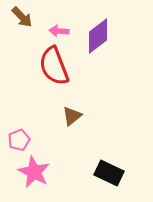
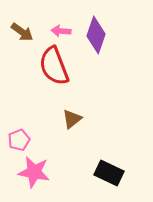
brown arrow: moved 15 px down; rotated 10 degrees counterclockwise
pink arrow: moved 2 px right
purple diamond: moved 2 px left, 1 px up; rotated 33 degrees counterclockwise
brown triangle: moved 3 px down
pink star: rotated 16 degrees counterclockwise
